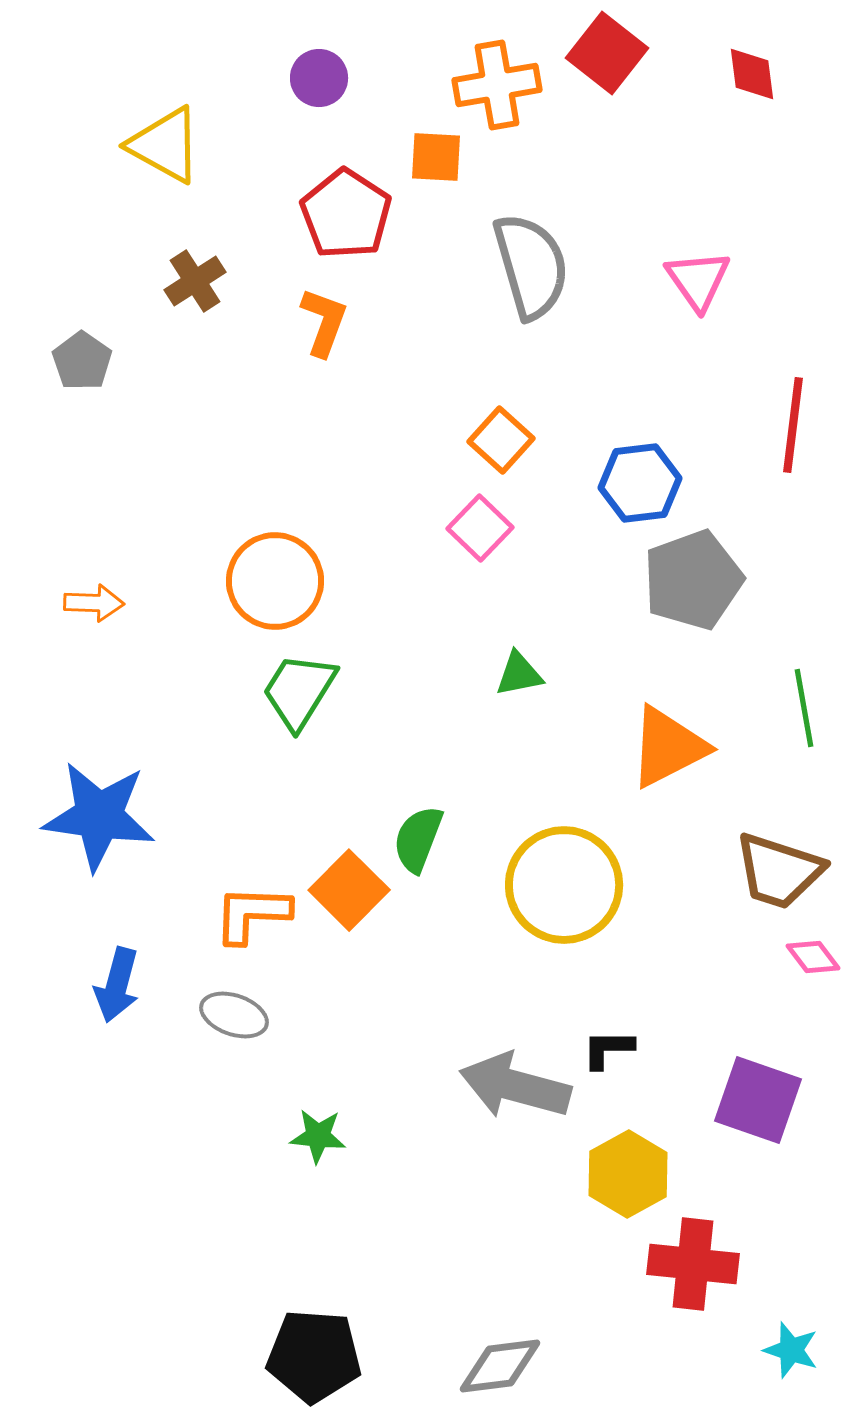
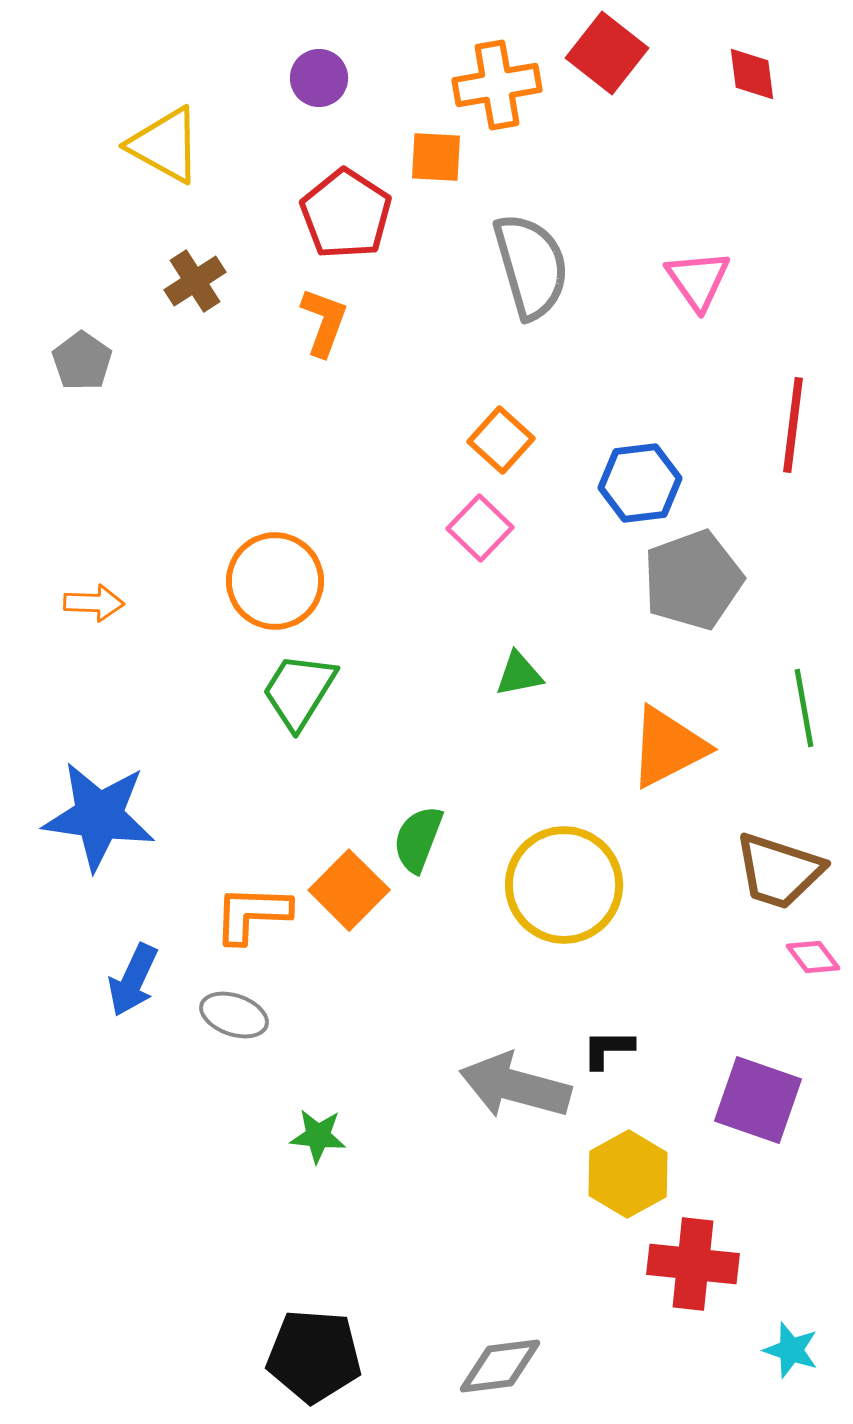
blue arrow at (117, 985): moved 16 px right, 5 px up; rotated 10 degrees clockwise
